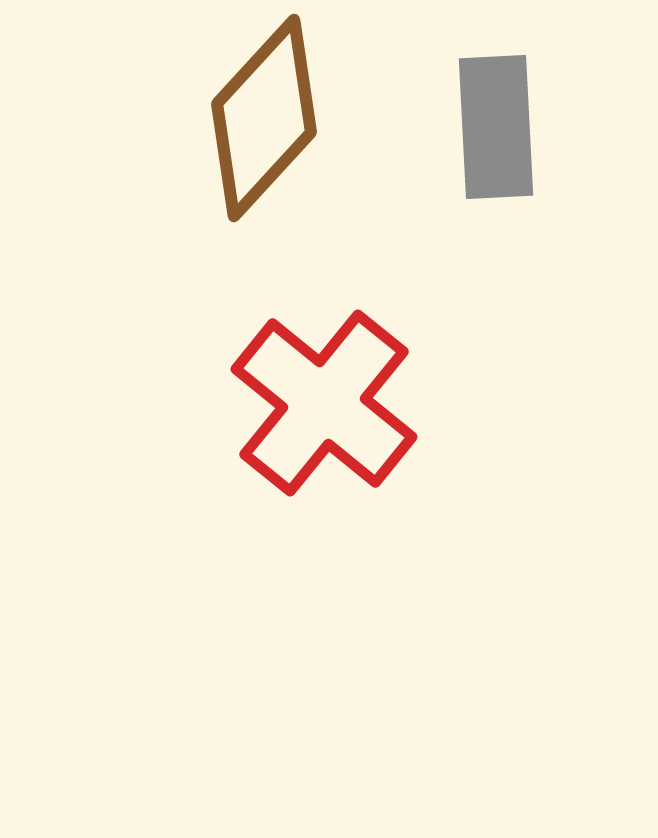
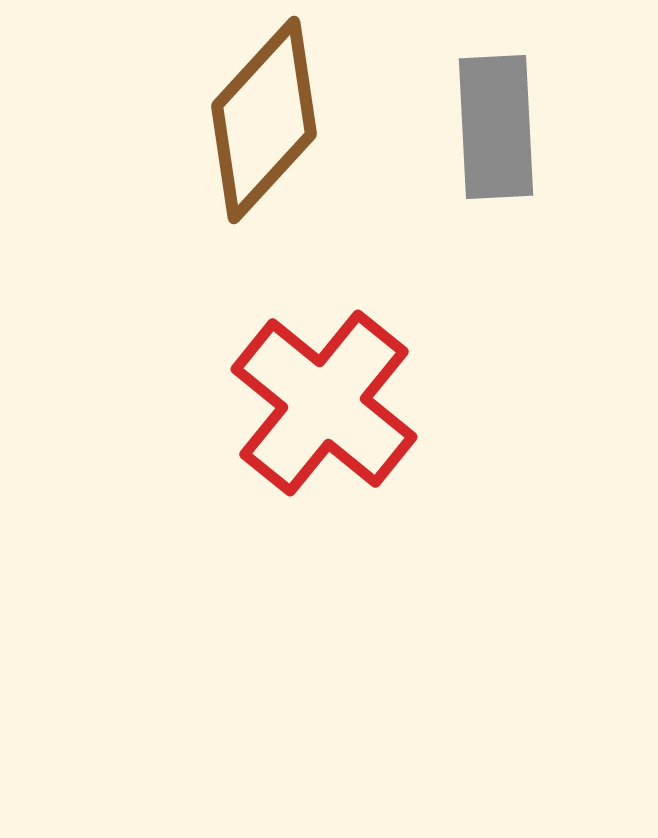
brown diamond: moved 2 px down
